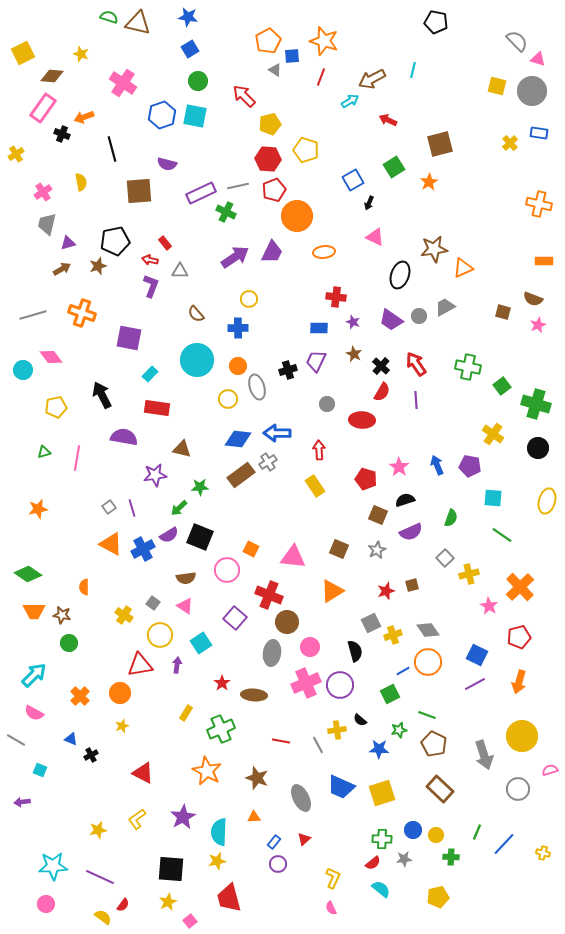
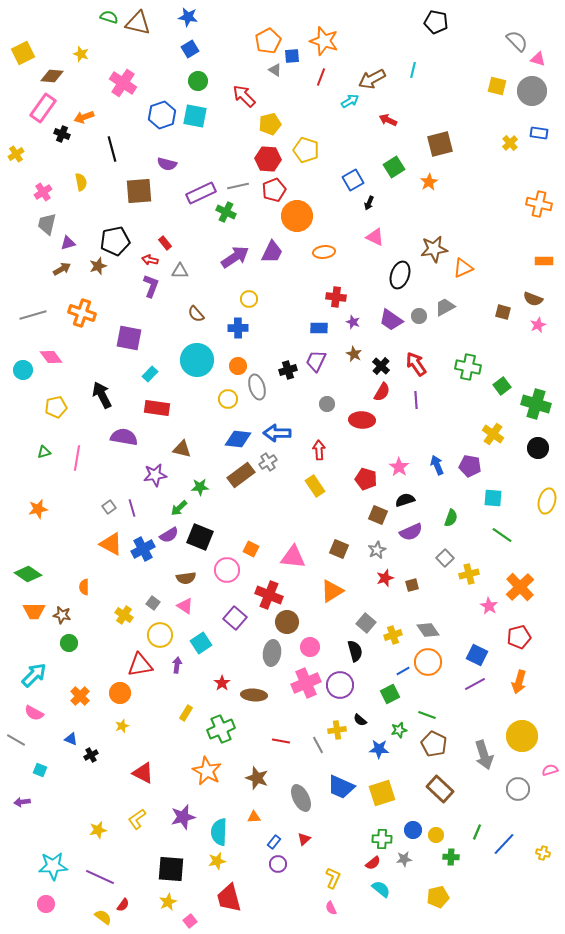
red star at (386, 591): moved 1 px left, 13 px up
gray square at (371, 623): moved 5 px left; rotated 24 degrees counterclockwise
purple star at (183, 817): rotated 15 degrees clockwise
